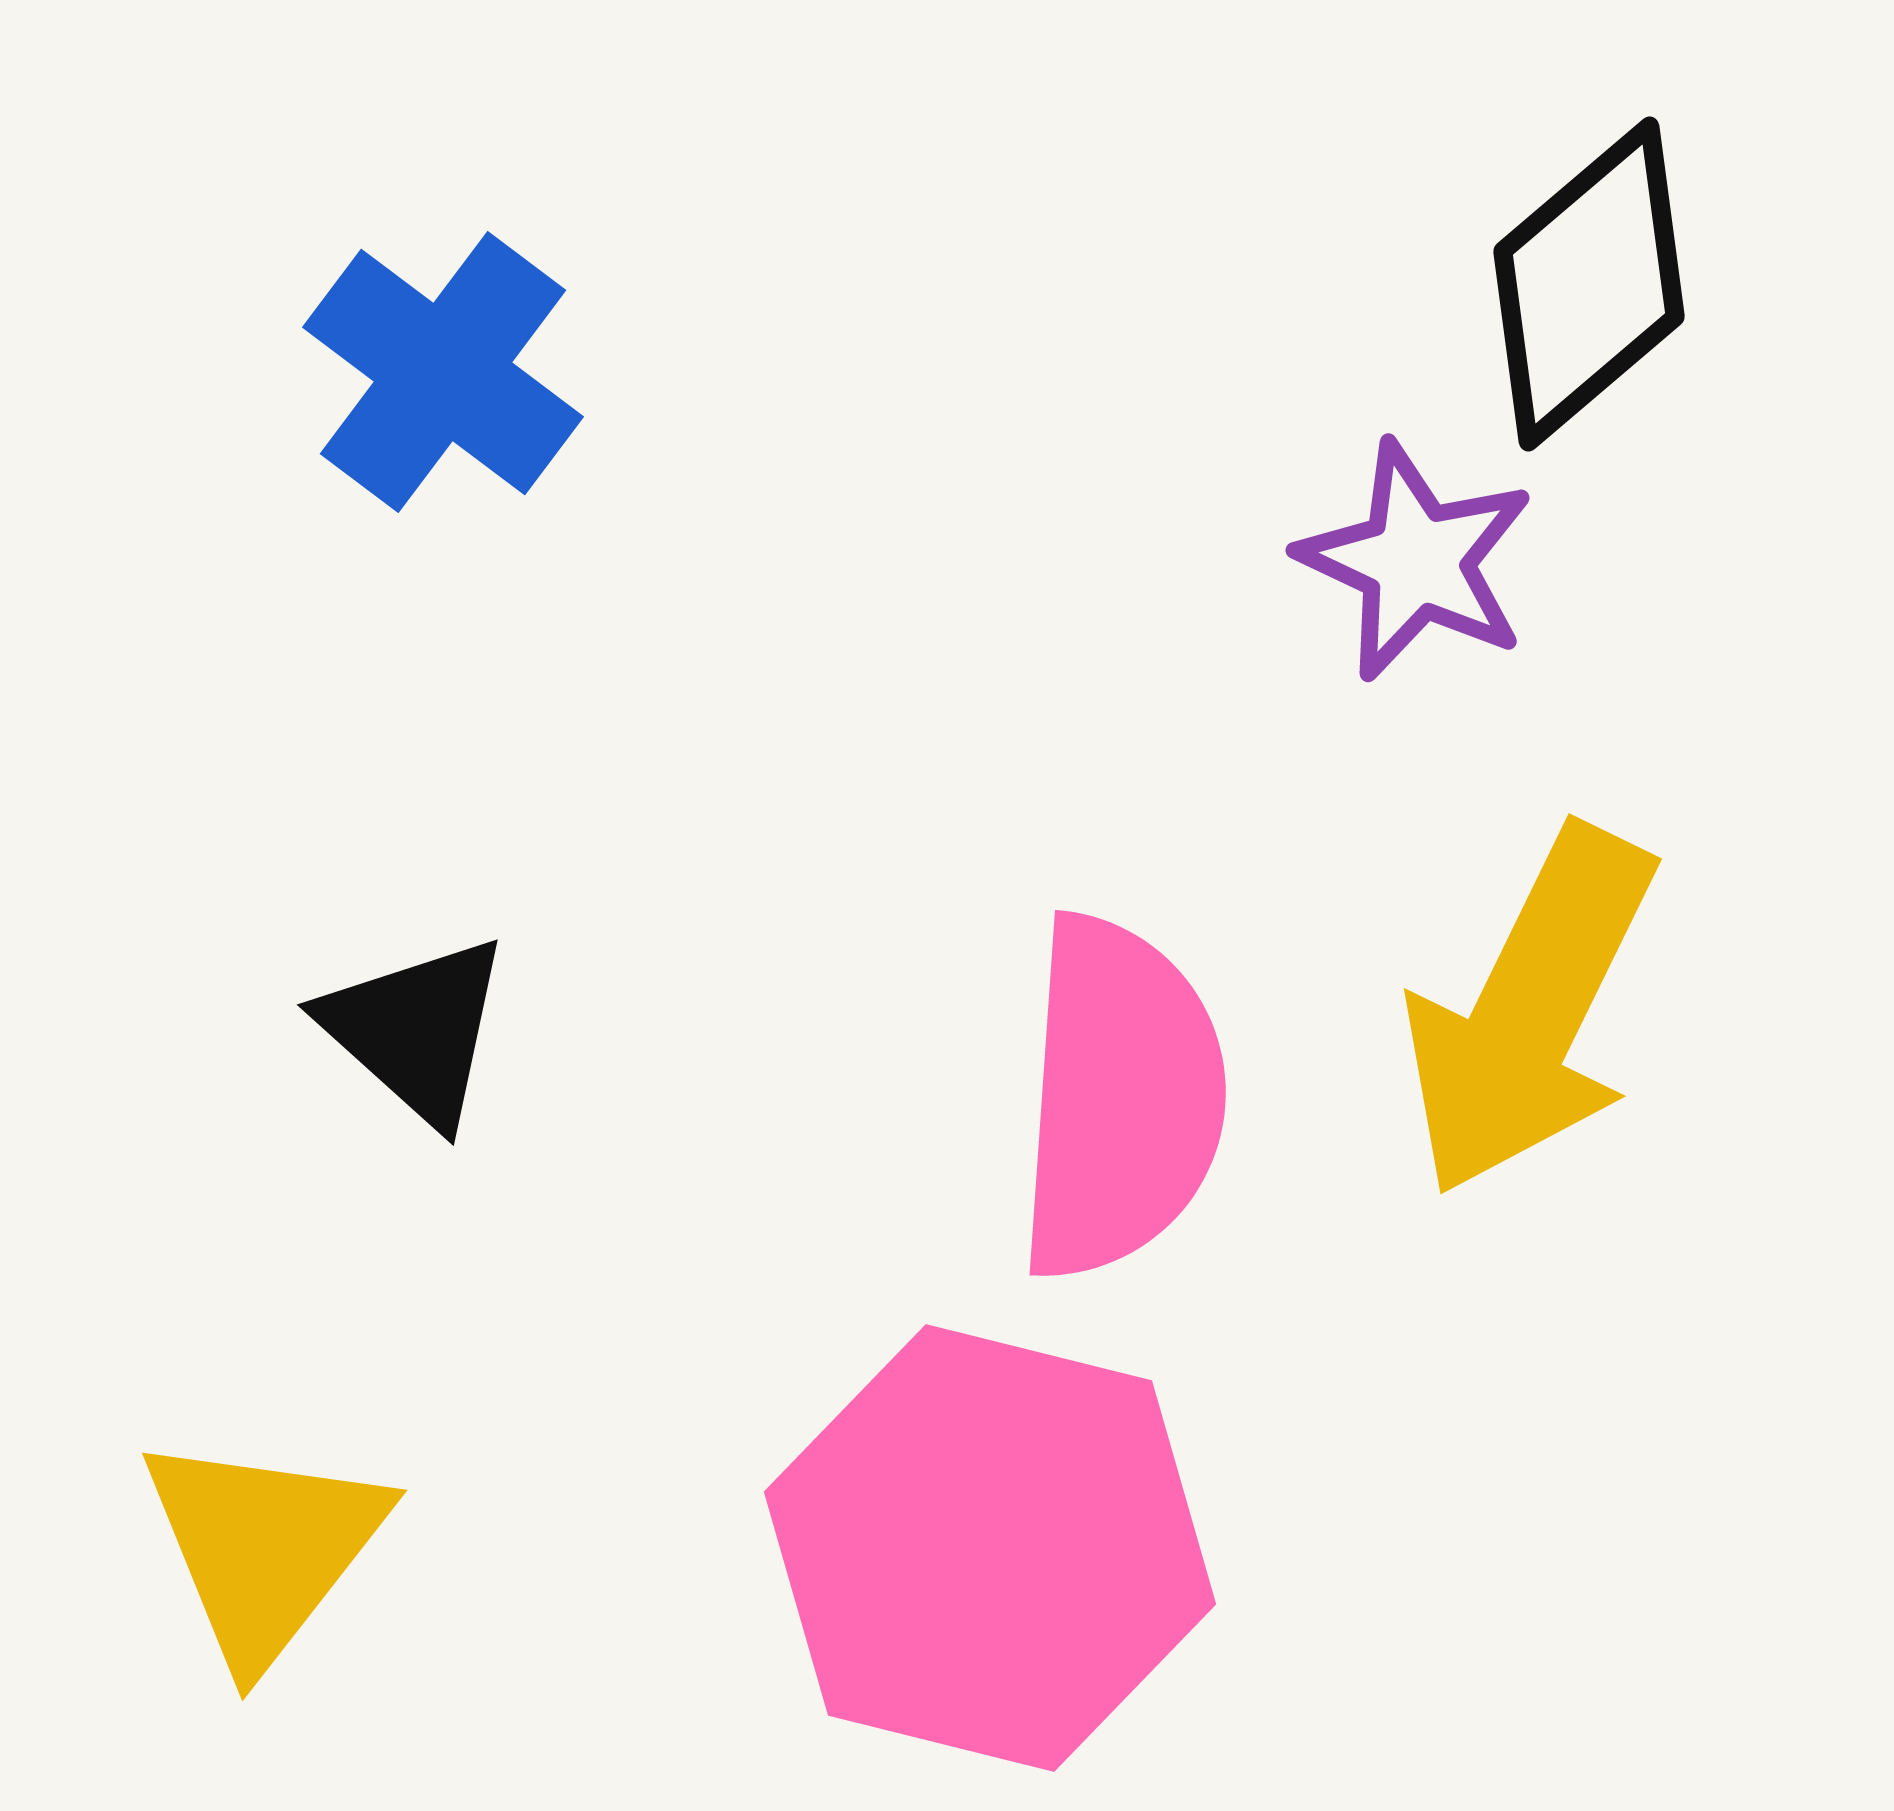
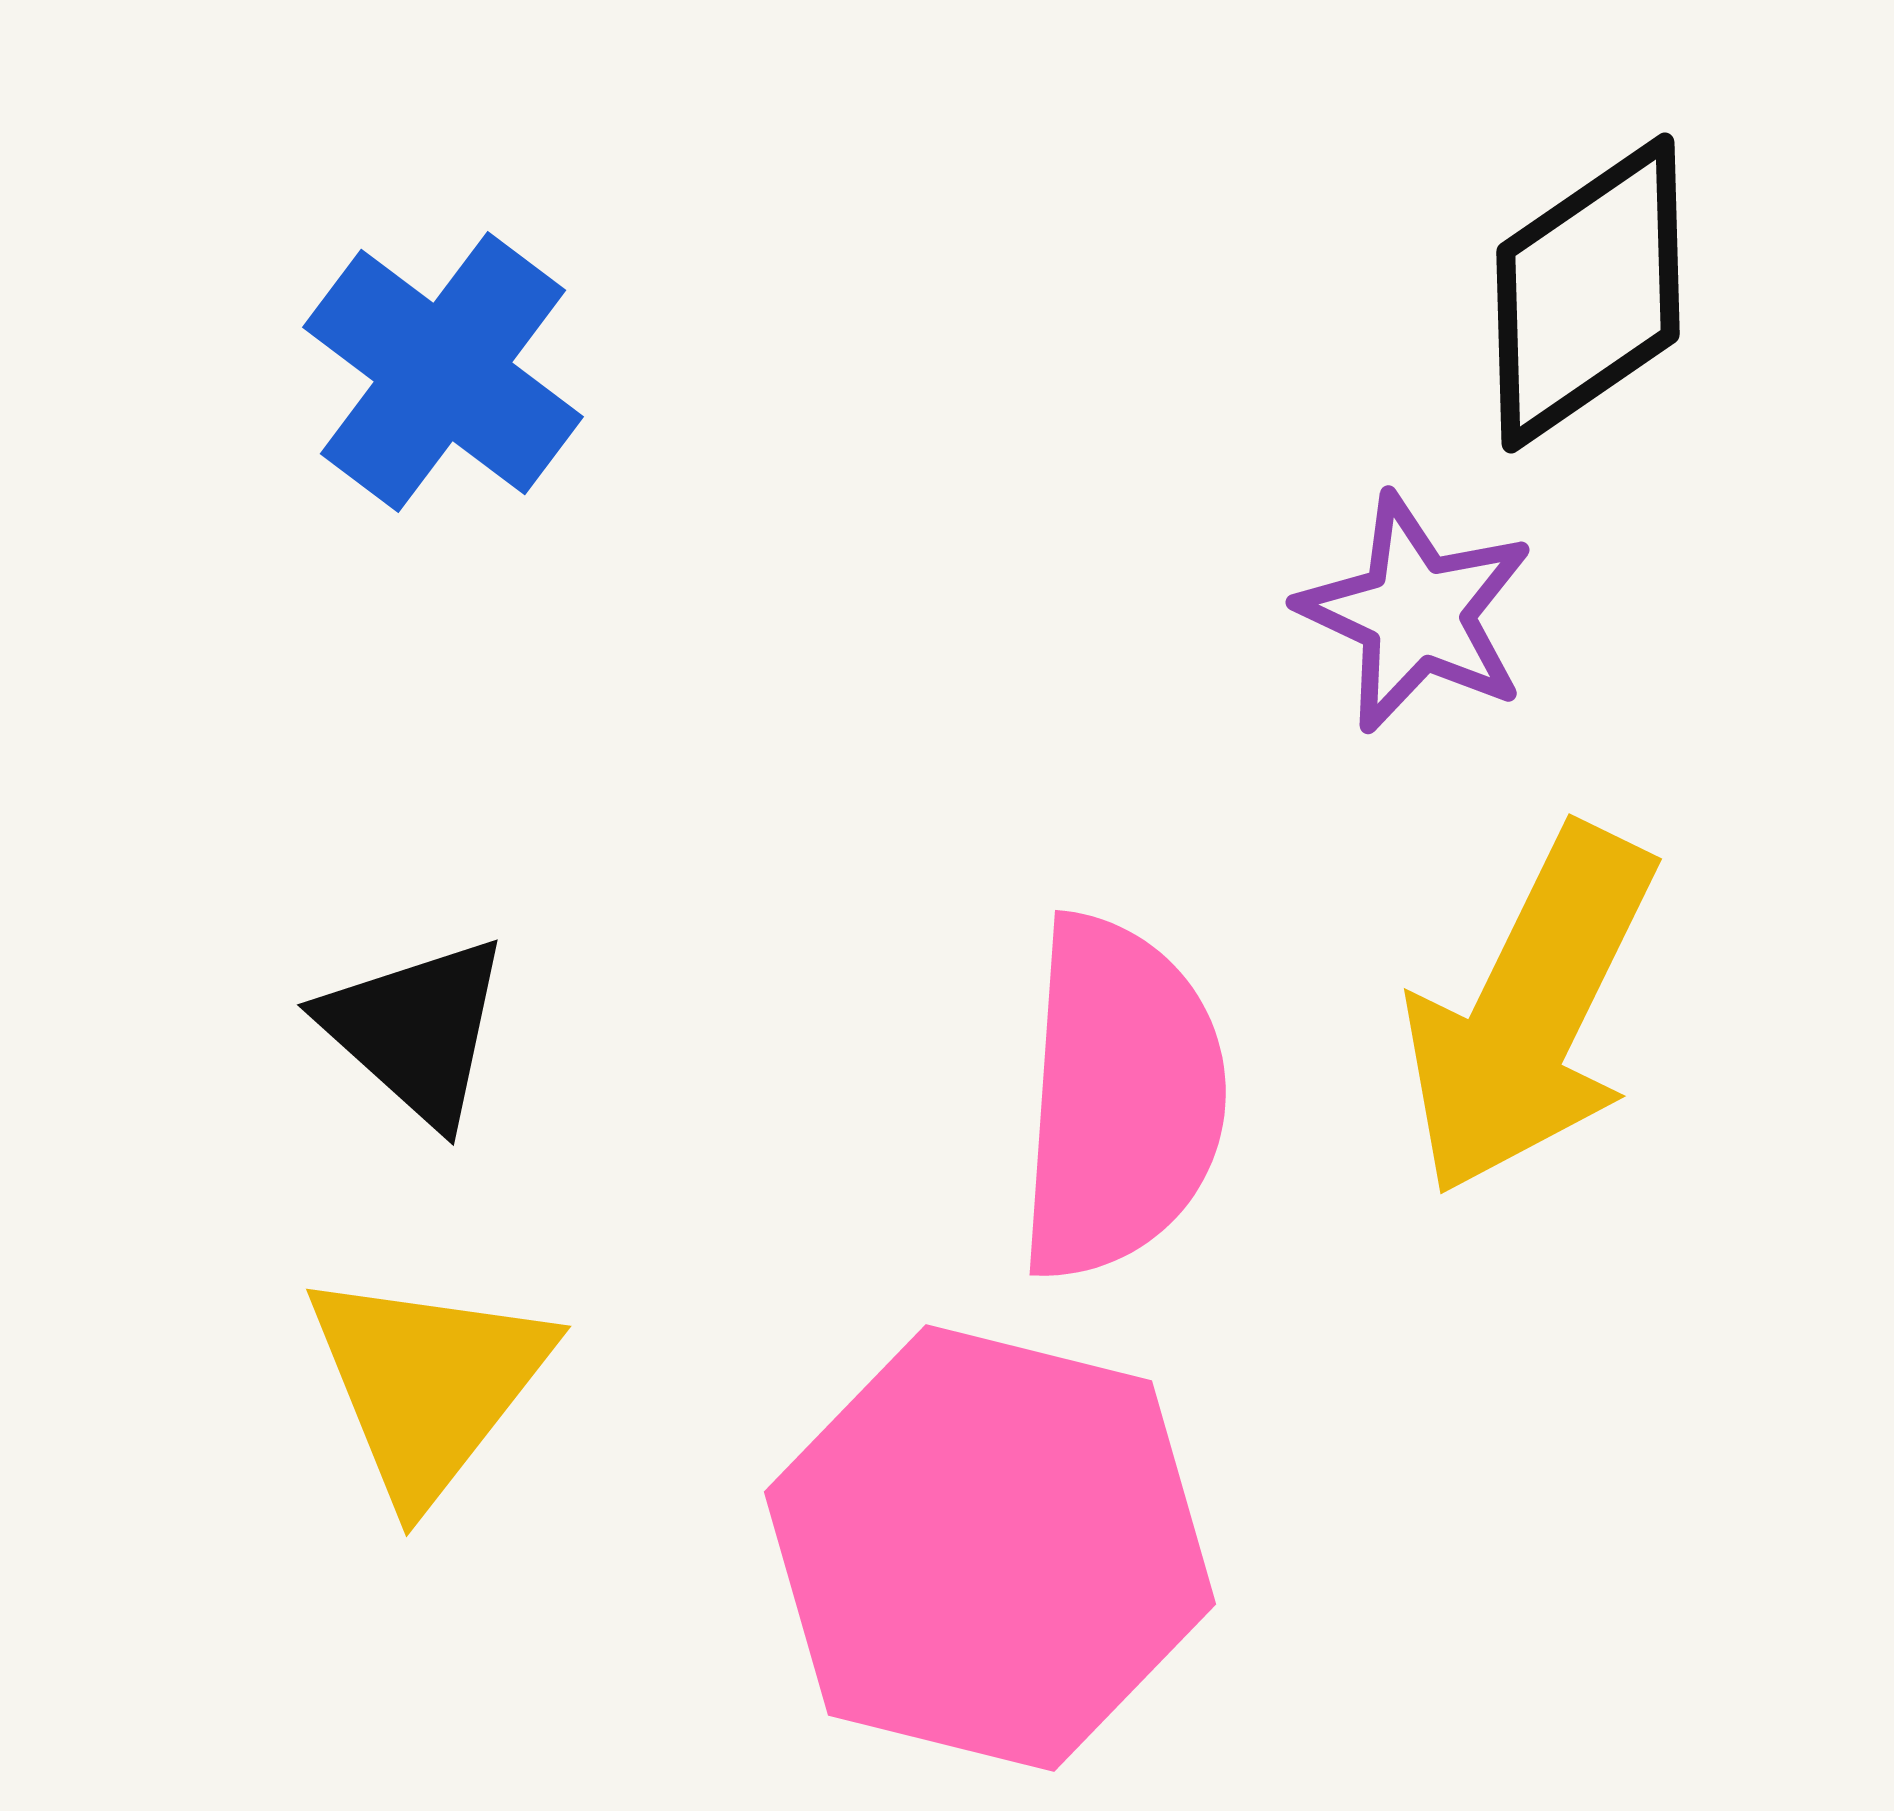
black diamond: moved 1 px left, 9 px down; rotated 6 degrees clockwise
purple star: moved 52 px down
yellow triangle: moved 164 px right, 164 px up
